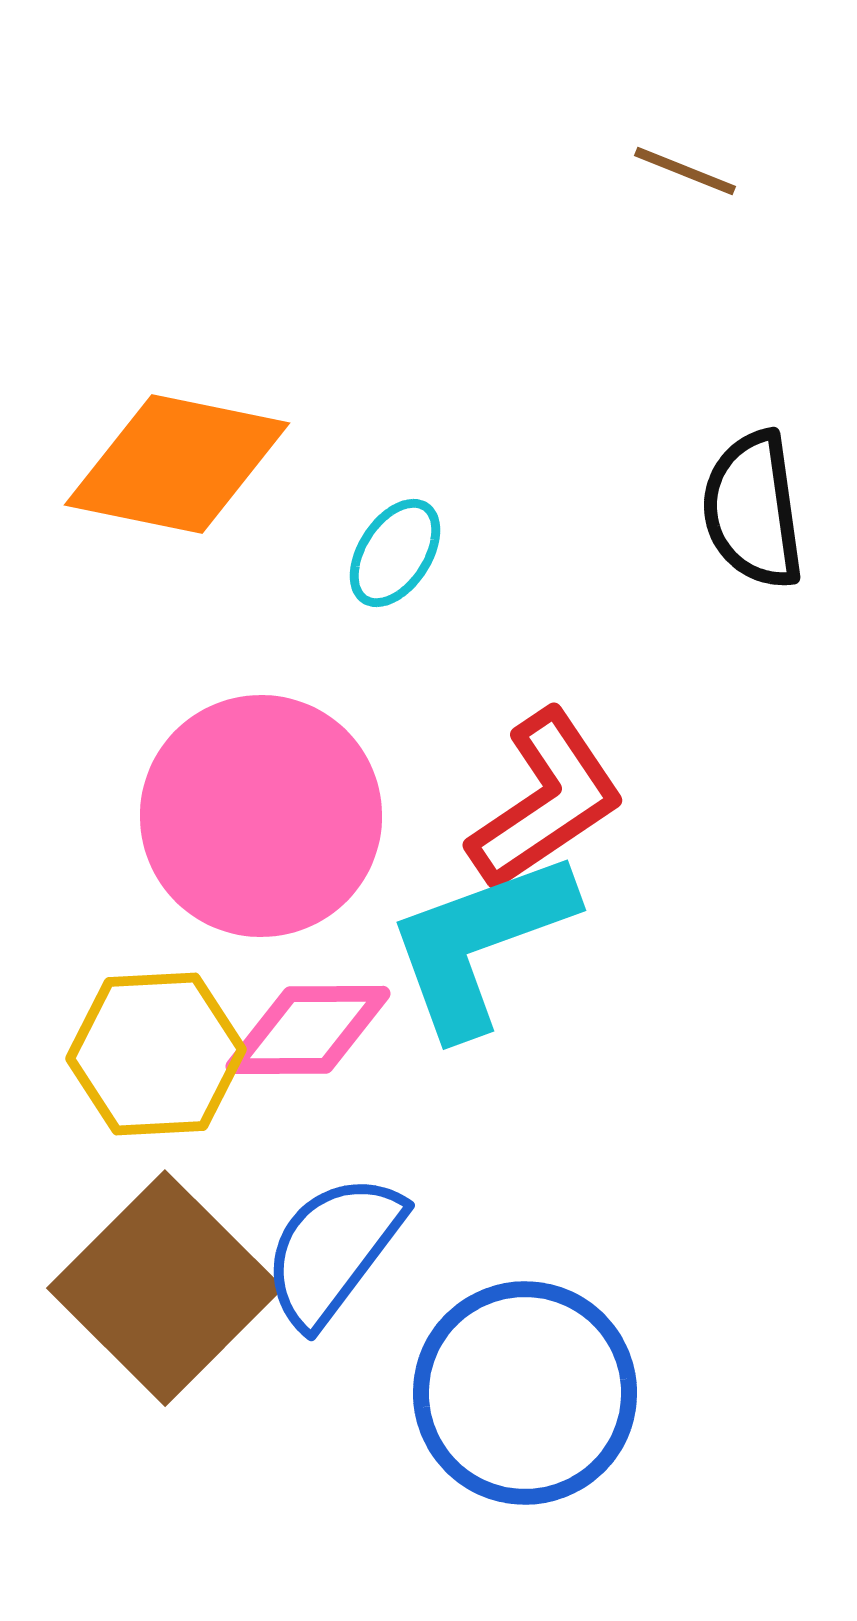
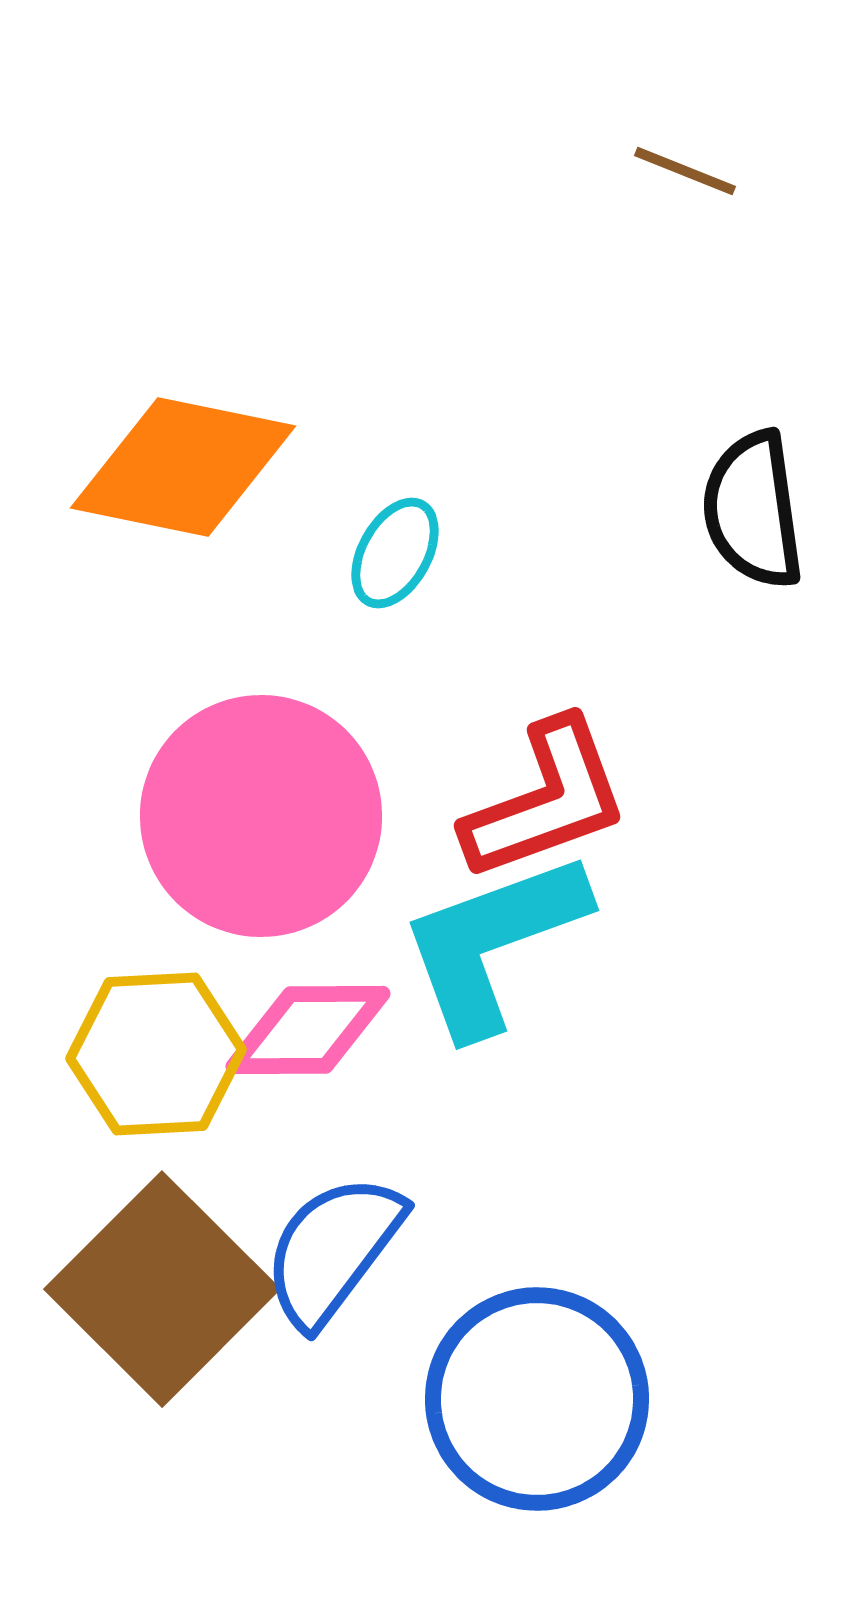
orange diamond: moved 6 px right, 3 px down
cyan ellipse: rotated 4 degrees counterclockwise
red L-shape: rotated 14 degrees clockwise
cyan L-shape: moved 13 px right
brown square: moved 3 px left, 1 px down
blue circle: moved 12 px right, 6 px down
